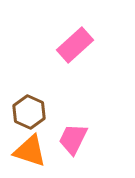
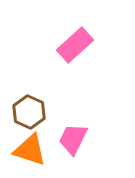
orange triangle: moved 1 px up
